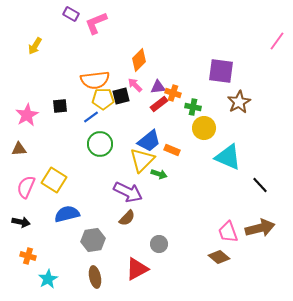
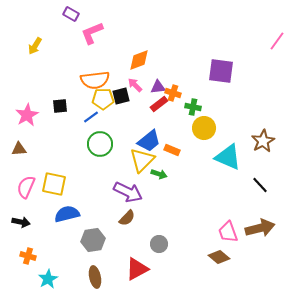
pink L-shape at (96, 23): moved 4 px left, 10 px down
orange diamond at (139, 60): rotated 25 degrees clockwise
brown star at (239, 102): moved 24 px right, 39 px down
yellow square at (54, 180): moved 4 px down; rotated 20 degrees counterclockwise
